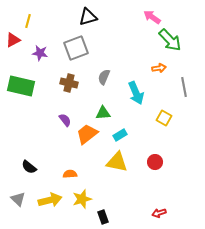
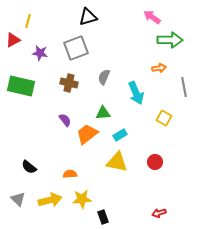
green arrow: rotated 45 degrees counterclockwise
yellow star: rotated 12 degrees clockwise
